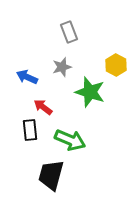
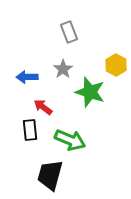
gray star: moved 1 px right, 2 px down; rotated 18 degrees counterclockwise
blue arrow: rotated 25 degrees counterclockwise
black trapezoid: moved 1 px left
